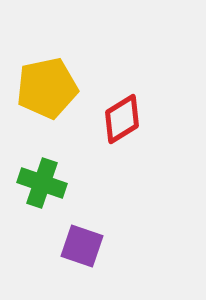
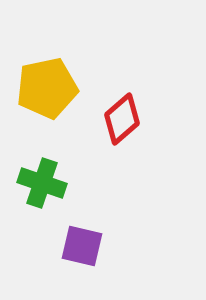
red diamond: rotated 9 degrees counterclockwise
purple square: rotated 6 degrees counterclockwise
